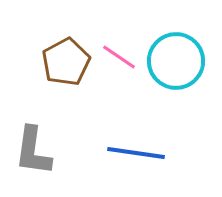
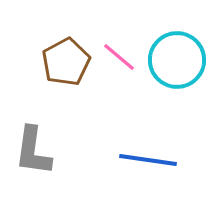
pink line: rotated 6 degrees clockwise
cyan circle: moved 1 px right, 1 px up
blue line: moved 12 px right, 7 px down
